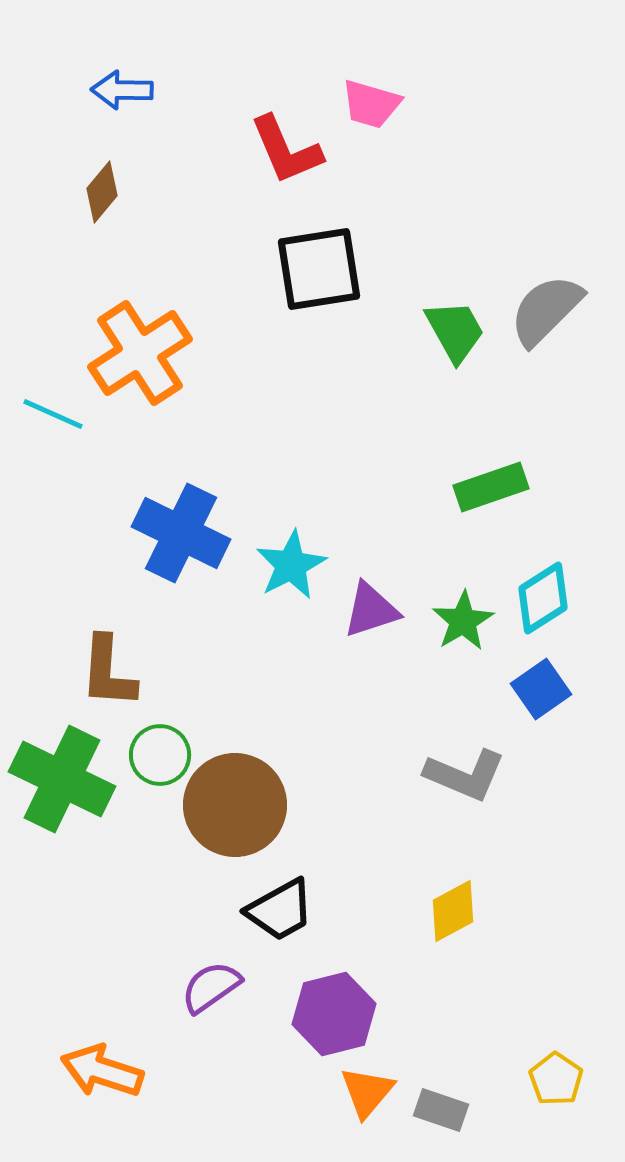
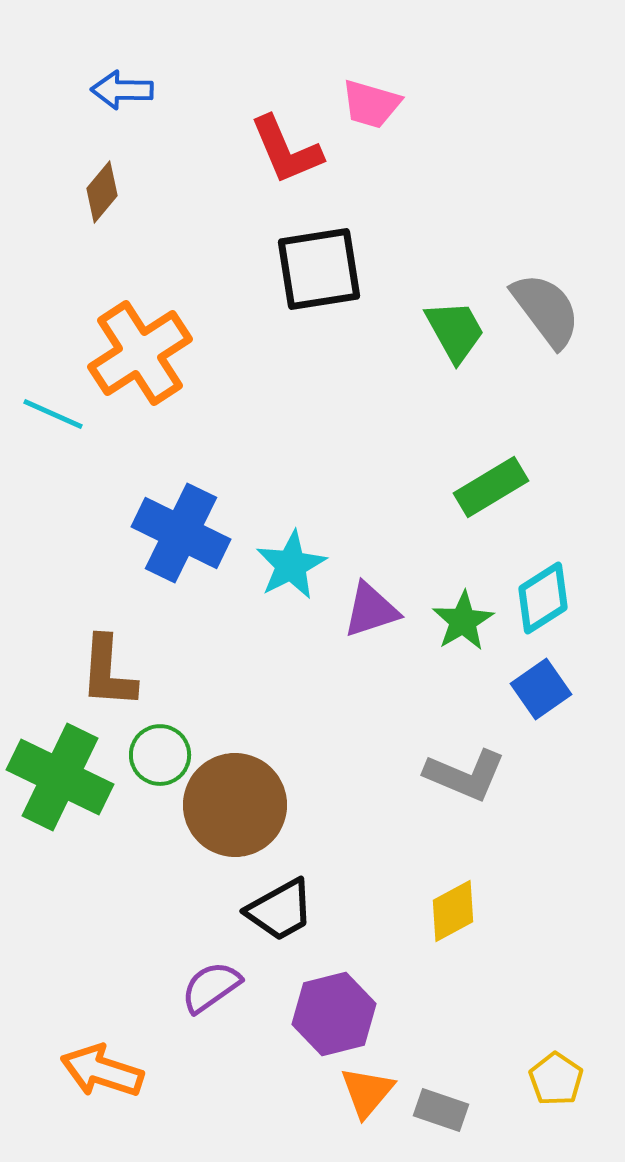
gray semicircle: rotated 98 degrees clockwise
green rectangle: rotated 12 degrees counterclockwise
green cross: moved 2 px left, 2 px up
